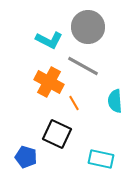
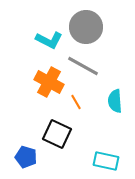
gray circle: moved 2 px left
orange line: moved 2 px right, 1 px up
cyan rectangle: moved 5 px right, 2 px down
